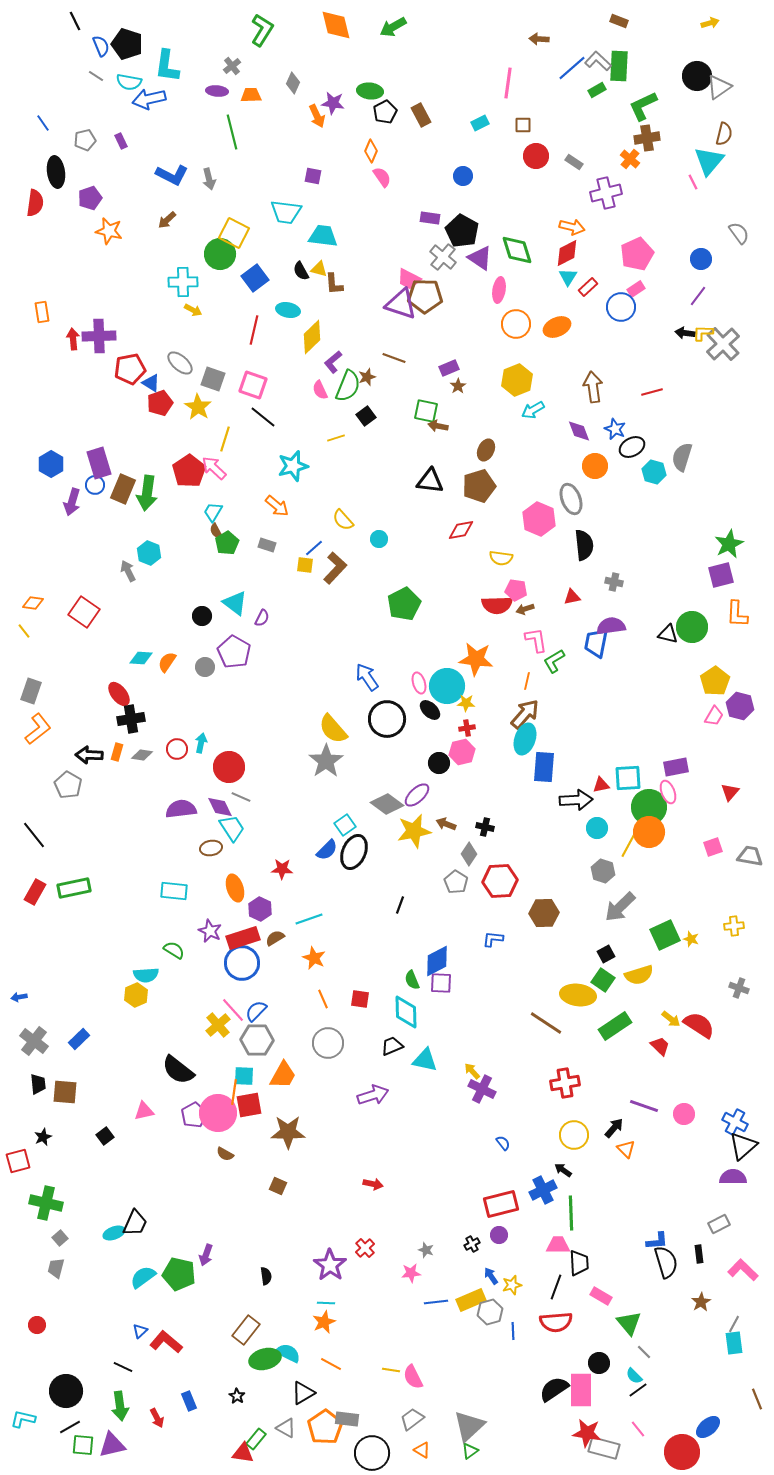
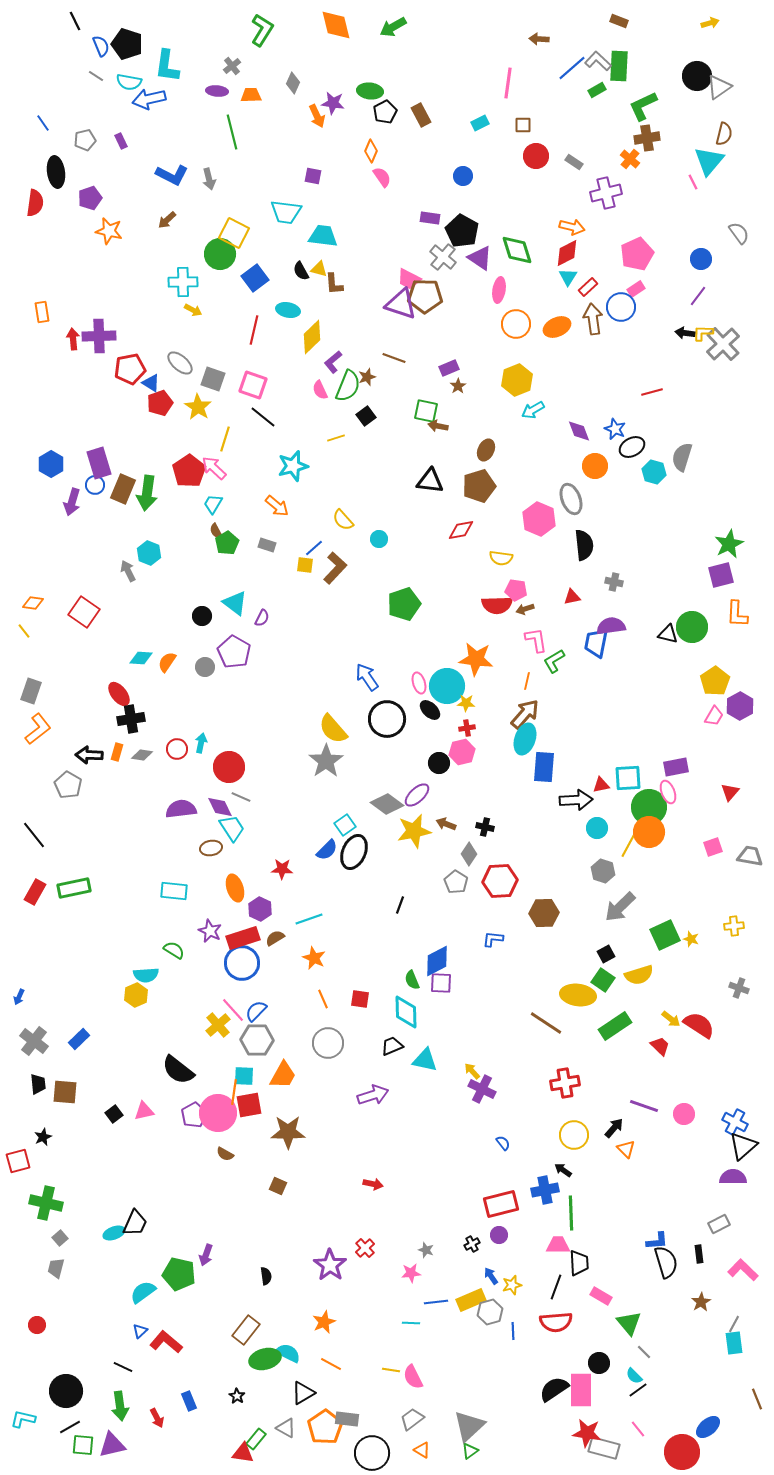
brown arrow at (593, 387): moved 68 px up
cyan trapezoid at (213, 512): moved 8 px up
green pentagon at (404, 604): rotated 8 degrees clockwise
purple hexagon at (740, 706): rotated 16 degrees clockwise
blue arrow at (19, 997): rotated 56 degrees counterclockwise
black square at (105, 1136): moved 9 px right, 22 px up
blue cross at (543, 1190): moved 2 px right; rotated 16 degrees clockwise
cyan semicircle at (143, 1277): moved 15 px down
cyan line at (326, 1303): moved 85 px right, 20 px down
